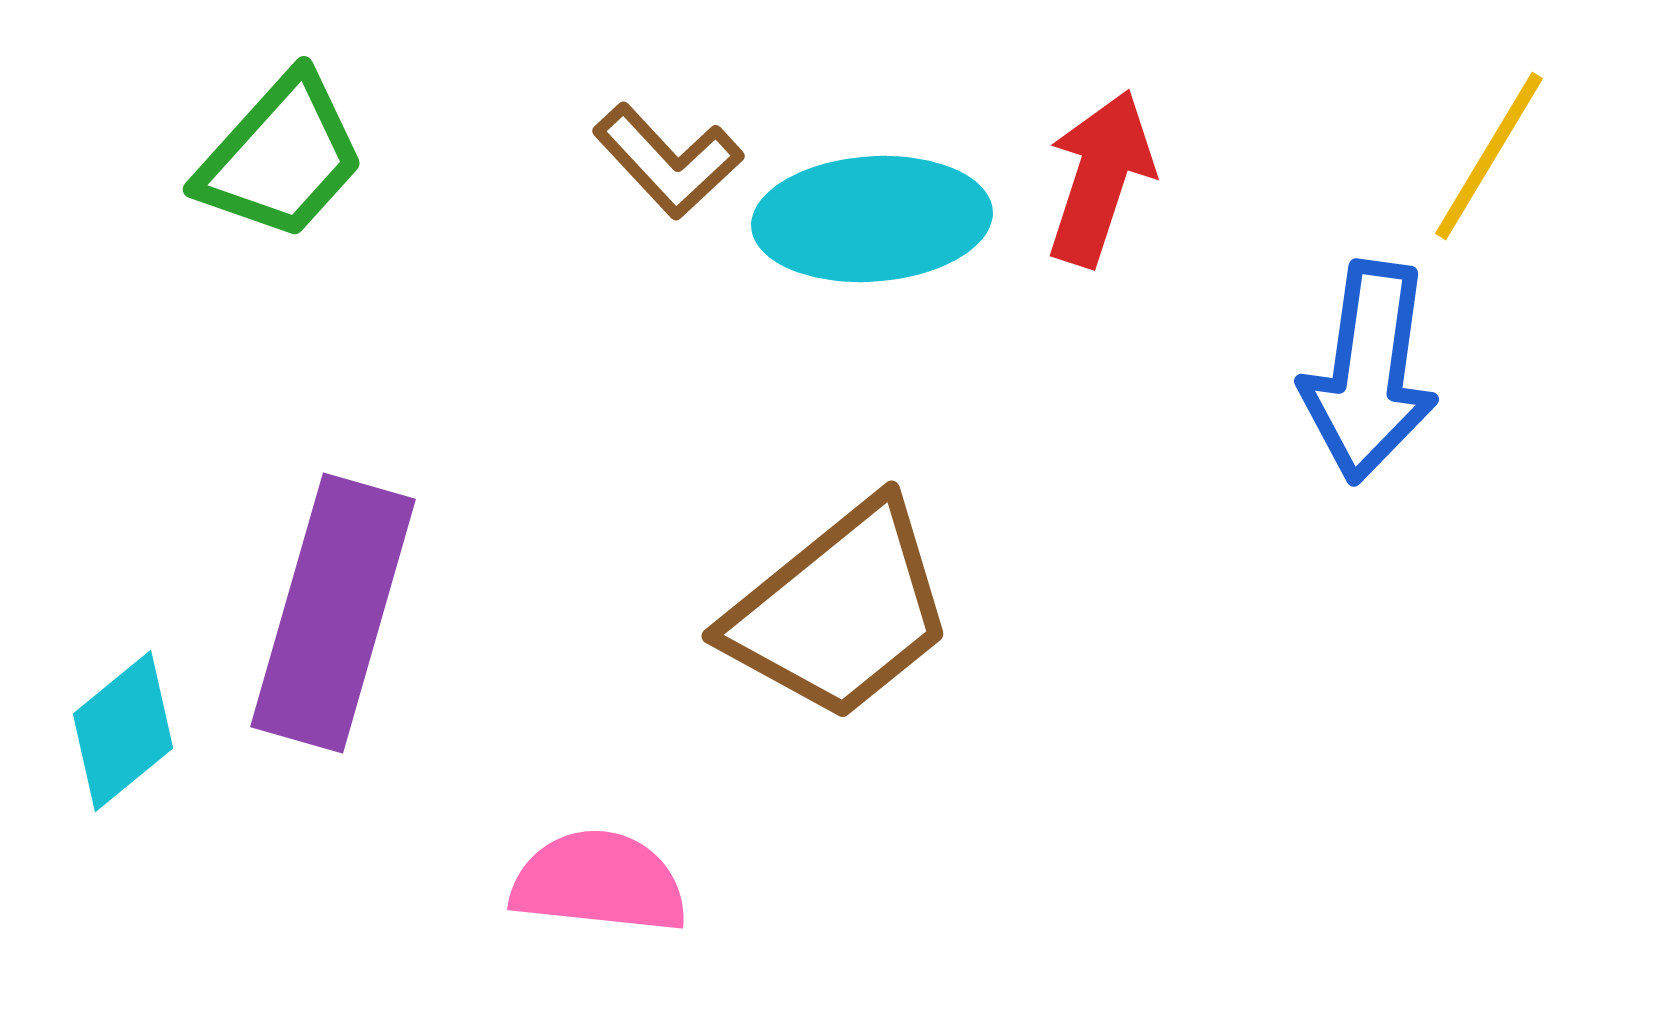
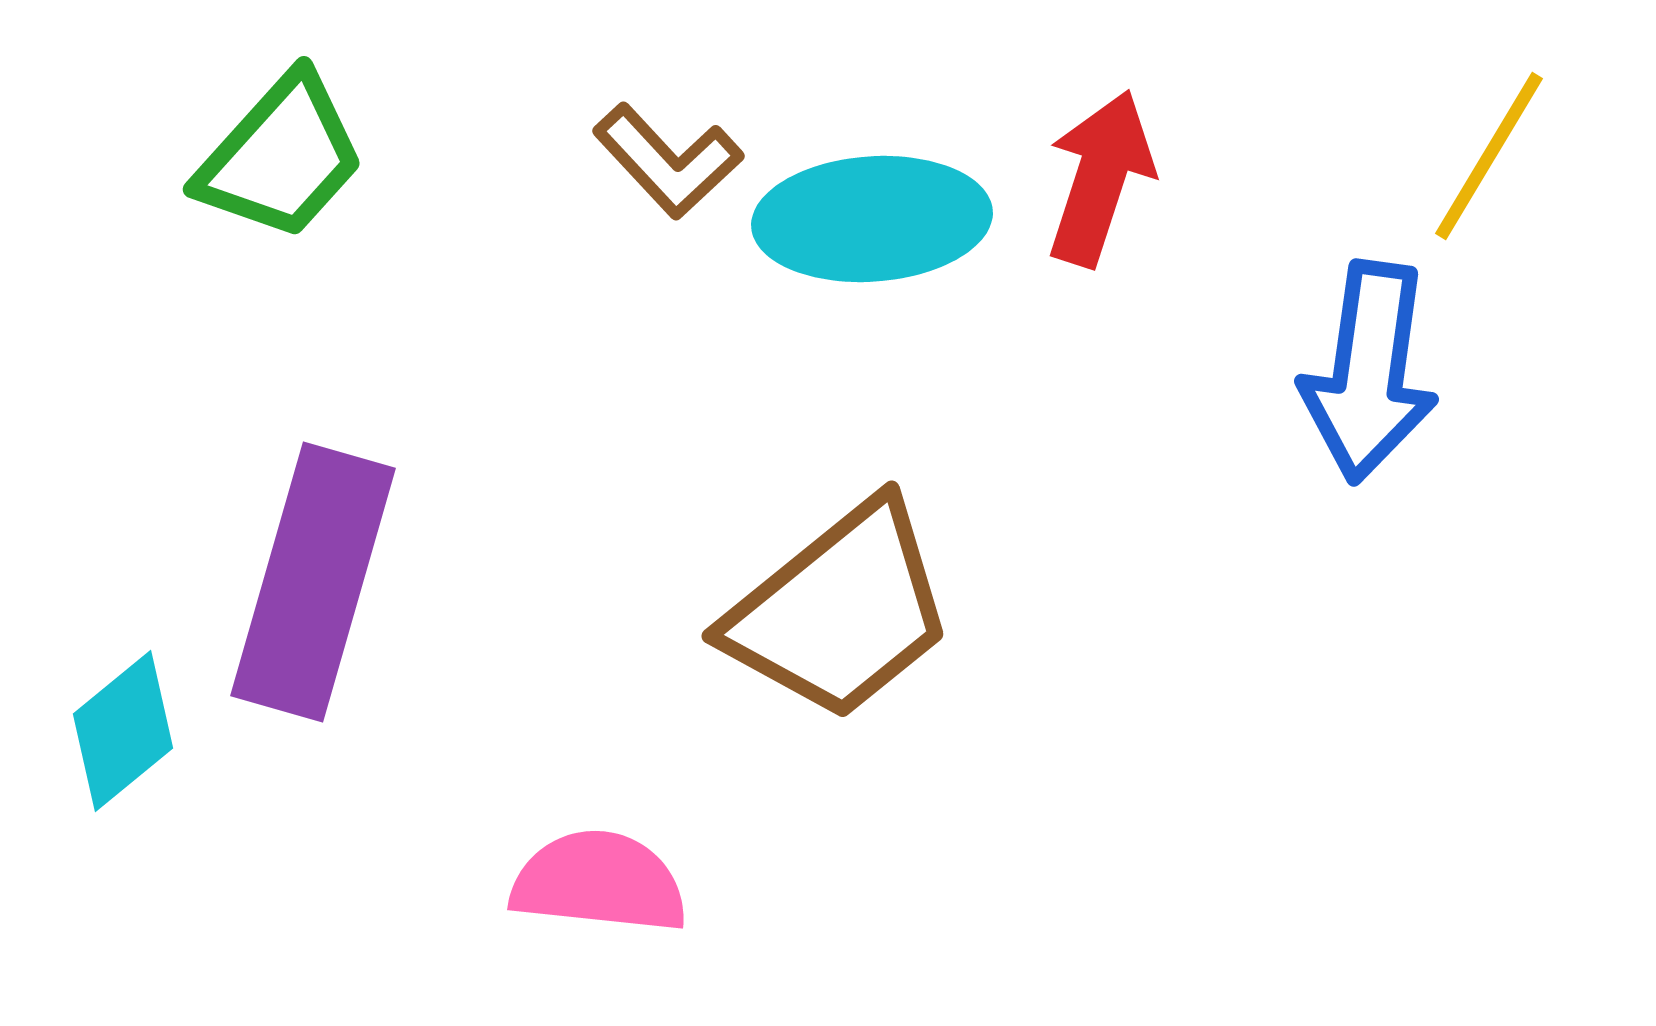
purple rectangle: moved 20 px left, 31 px up
